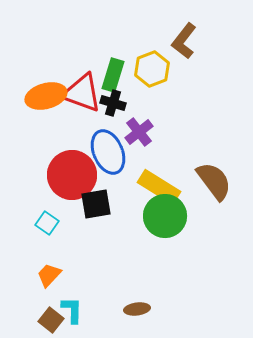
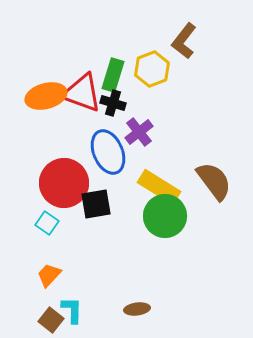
red circle: moved 8 px left, 8 px down
